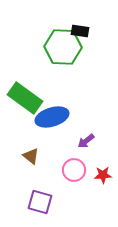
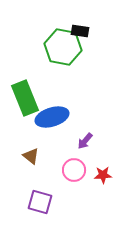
green hexagon: rotated 9 degrees clockwise
green rectangle: rotated 32 degrees clockwise
purple arrow: moved 1 px left; rotated 12 degrees counterclockwise
